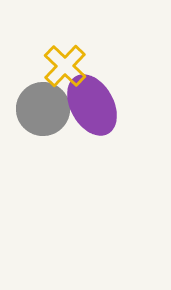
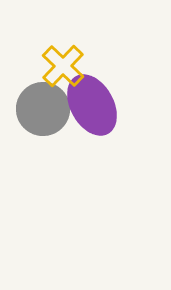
yellow cross: moved 2 px left
